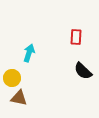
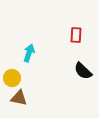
red rectangle: moved 2 px up
